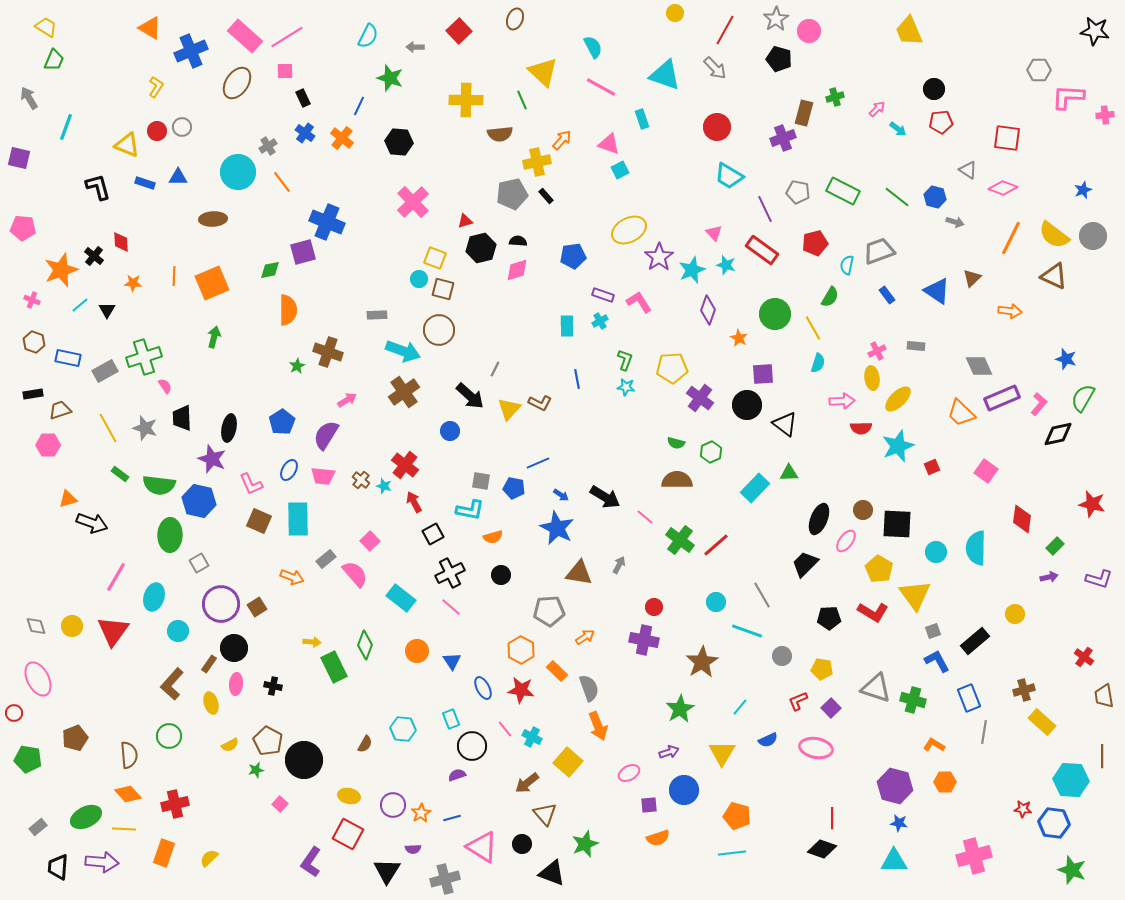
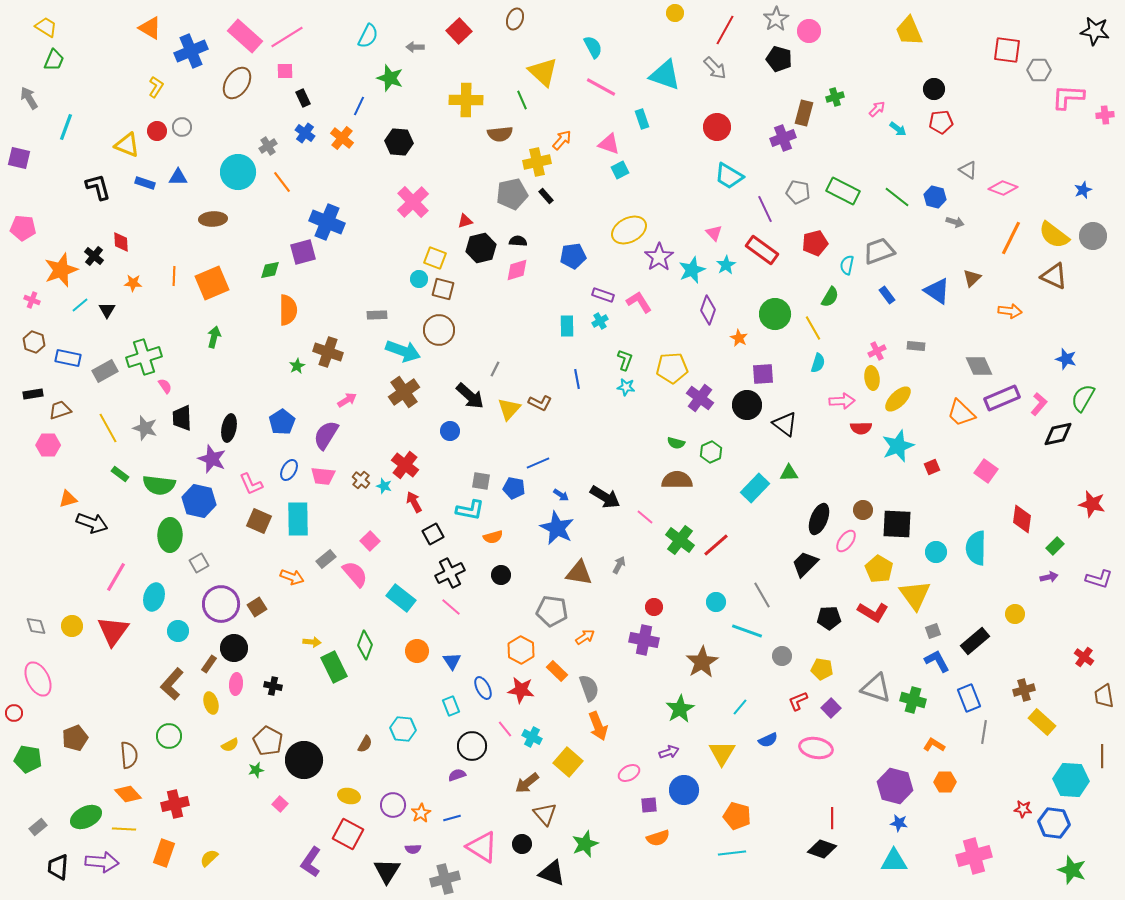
red square at (1007, 138): moved 88 px up
cyan star at (726, 265): rotated 24 degrees clockwise
gray pentagon at (549, 611): moved 3 px right; rotated 12 degrees clockwise
cyan rectangle at (451, 719): moved 13 px up
